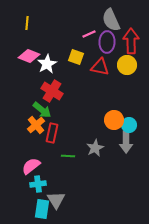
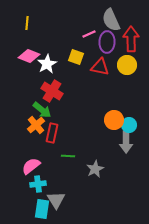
red arrow: moved 2 px up
gray star: moved 21 px down
